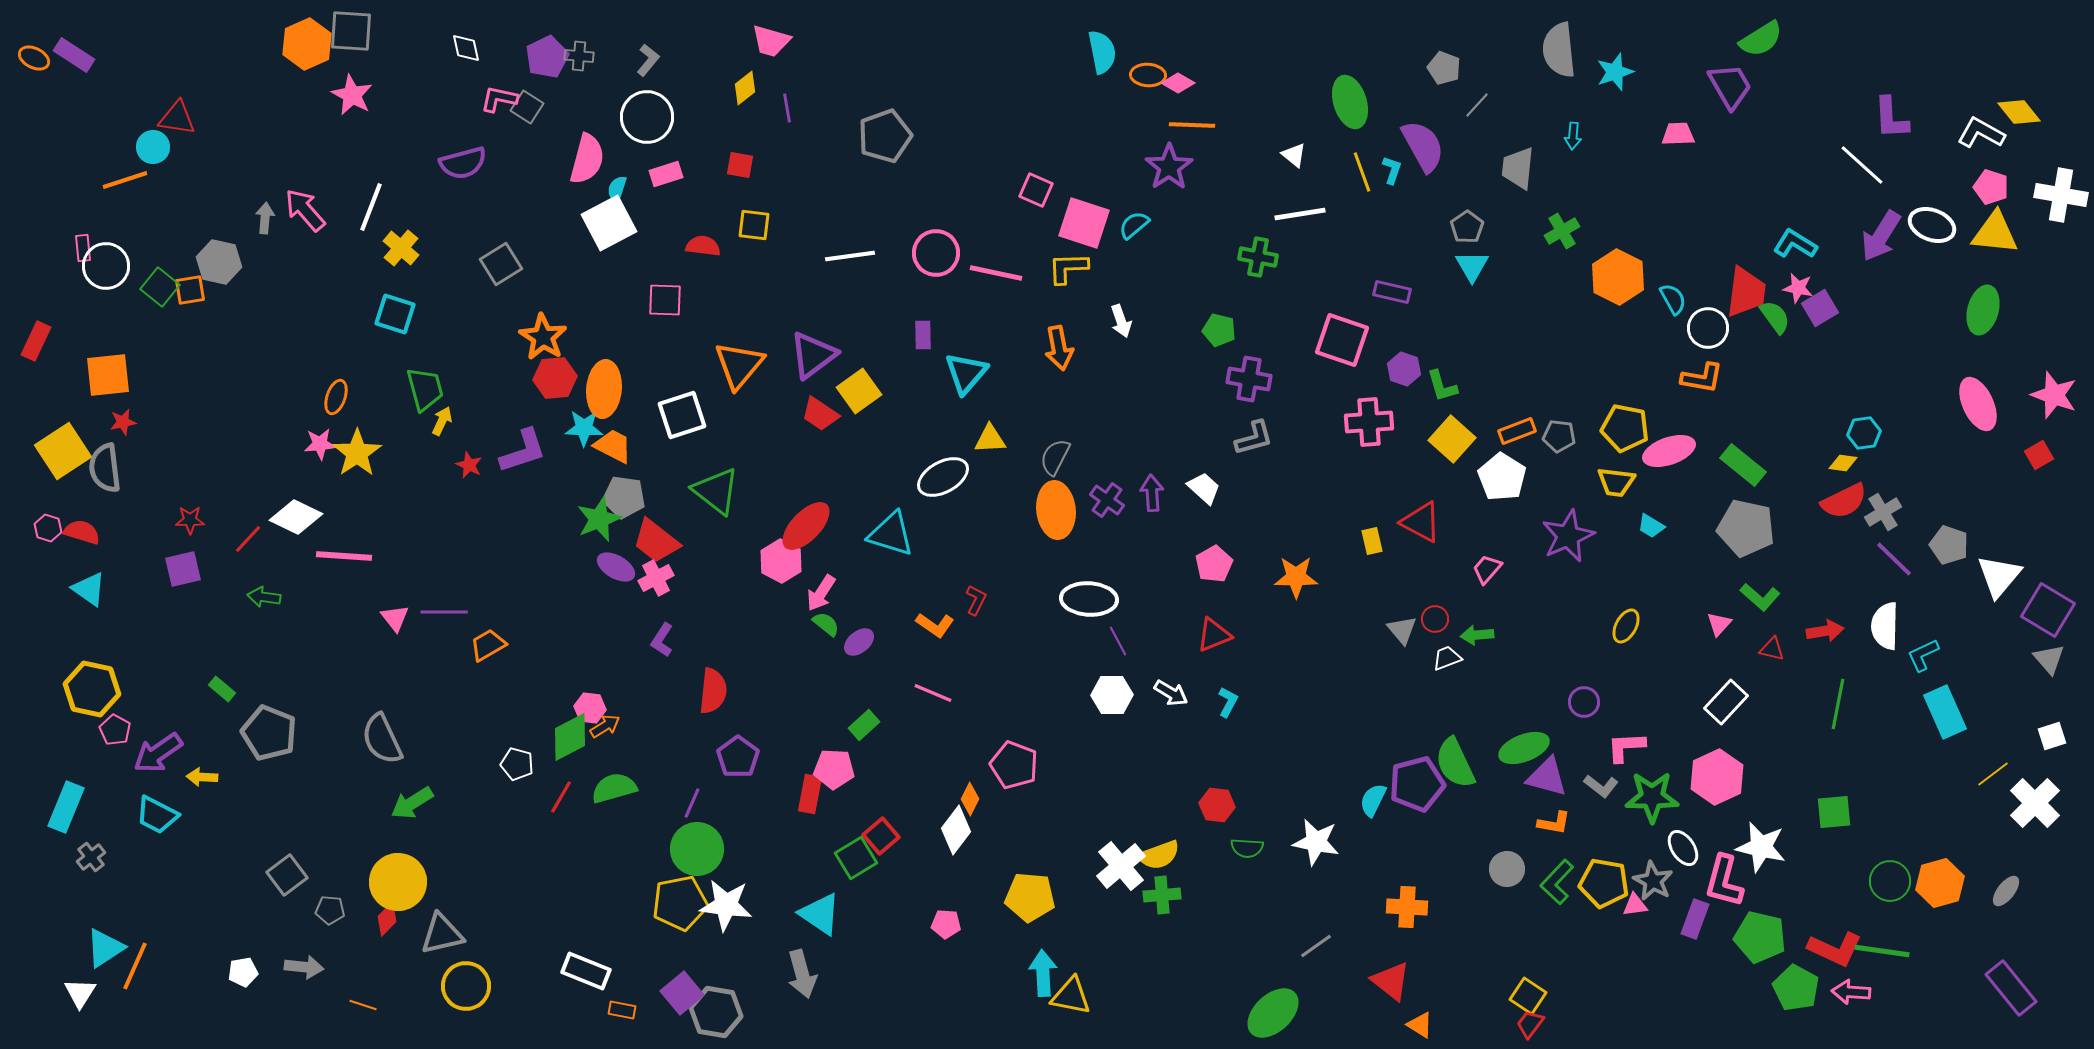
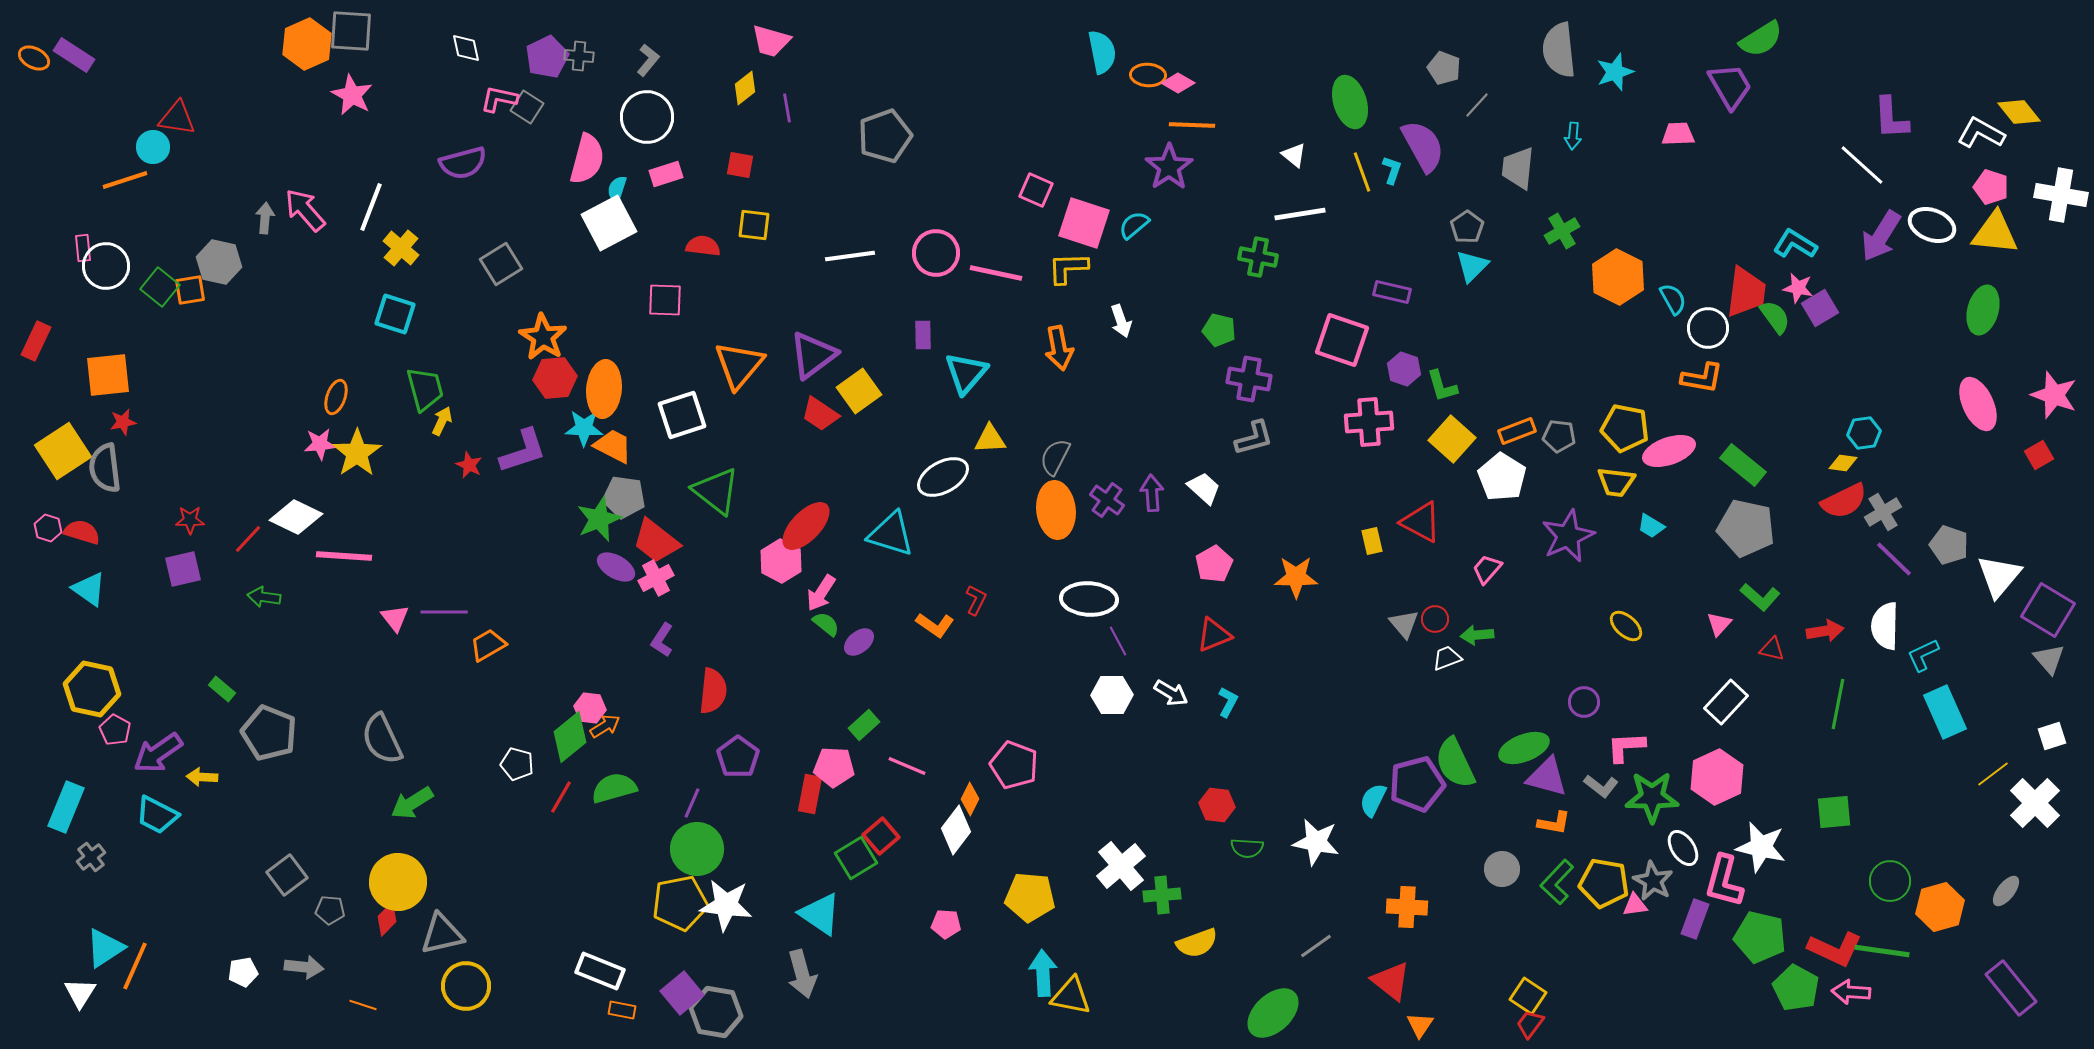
cyan triangle at (1472, 266): rotated 15 degrees clockwise
yellow ellipse at (1626, 626): rotated 76 degrees counterclockwise
gray triangle at (1402, 630): moved 2 px right, 6 px up
pink line at (933, 693): moved 26 px left, 73 px down
green diamond at (570, 737): rotated 12 degrees counterclockwise
pink pentagon at (834, 769): moved 2 px up
yellow semicircle at (1159, 855): moved 38 px right, 88 px down
gray circle at (1507, 869): moved 5 px left
orange hexagon at (1940, 883): moved 24 px down
white rectangle at (586, 971): moved 14 px right
orange triangle at (1420, 1025): rotated 32 degrees clockwise
